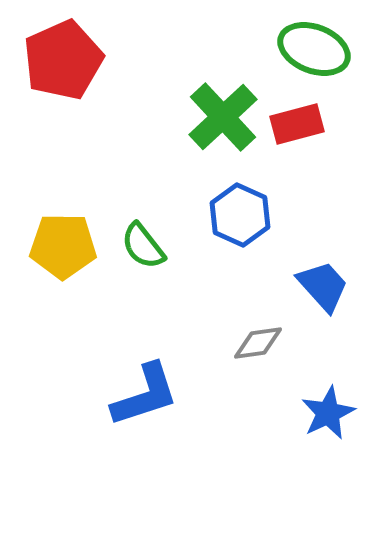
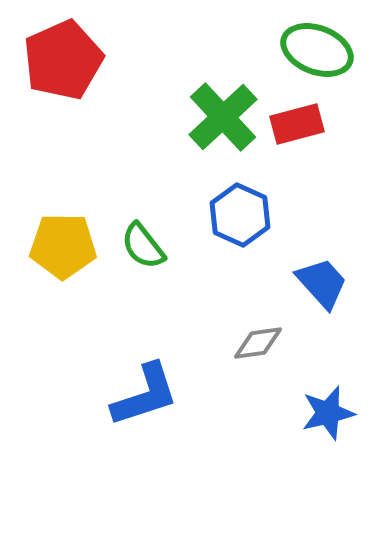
green ellipse: moved 3 px right, 1 px down
blue trapezoid: moved 1 px left, 3 px up
blue star: rotated 12 degrees clockwise
